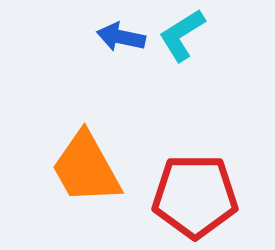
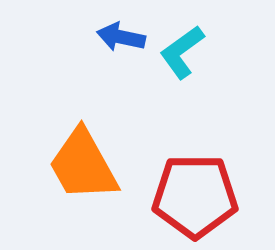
cyan L-shape: moved 17 px down; rotated 4 degrees counterclockwise
orange trapezoid: moved 3 px left, 3 px up
